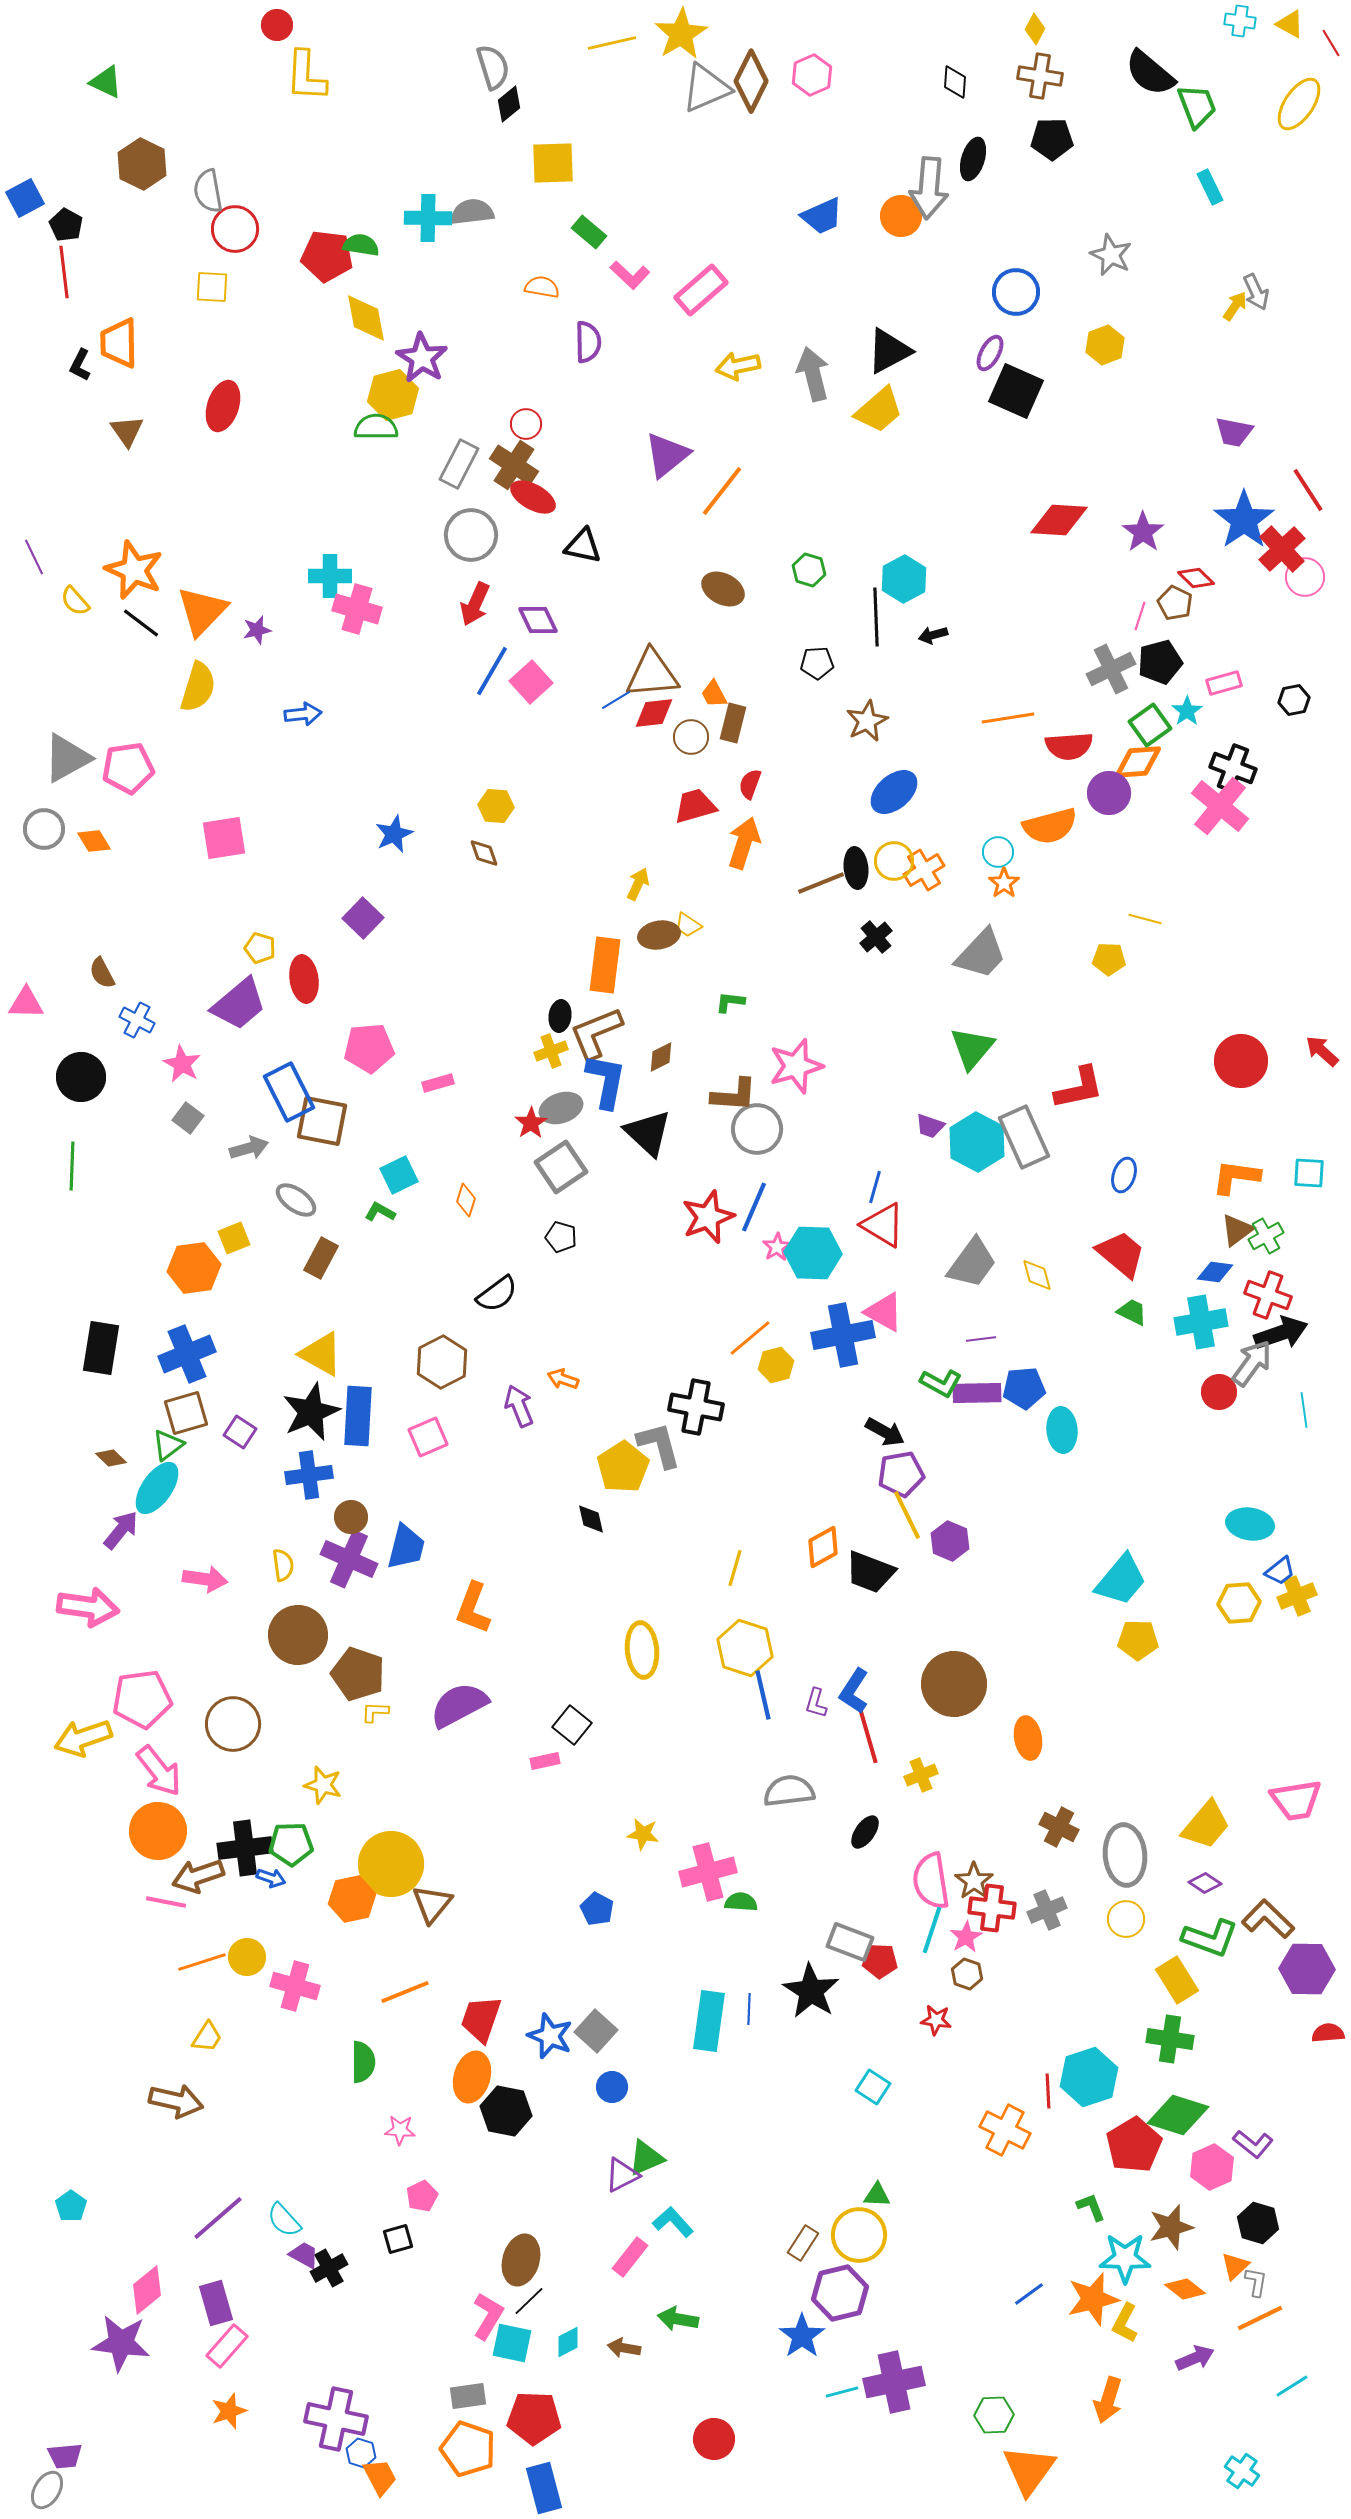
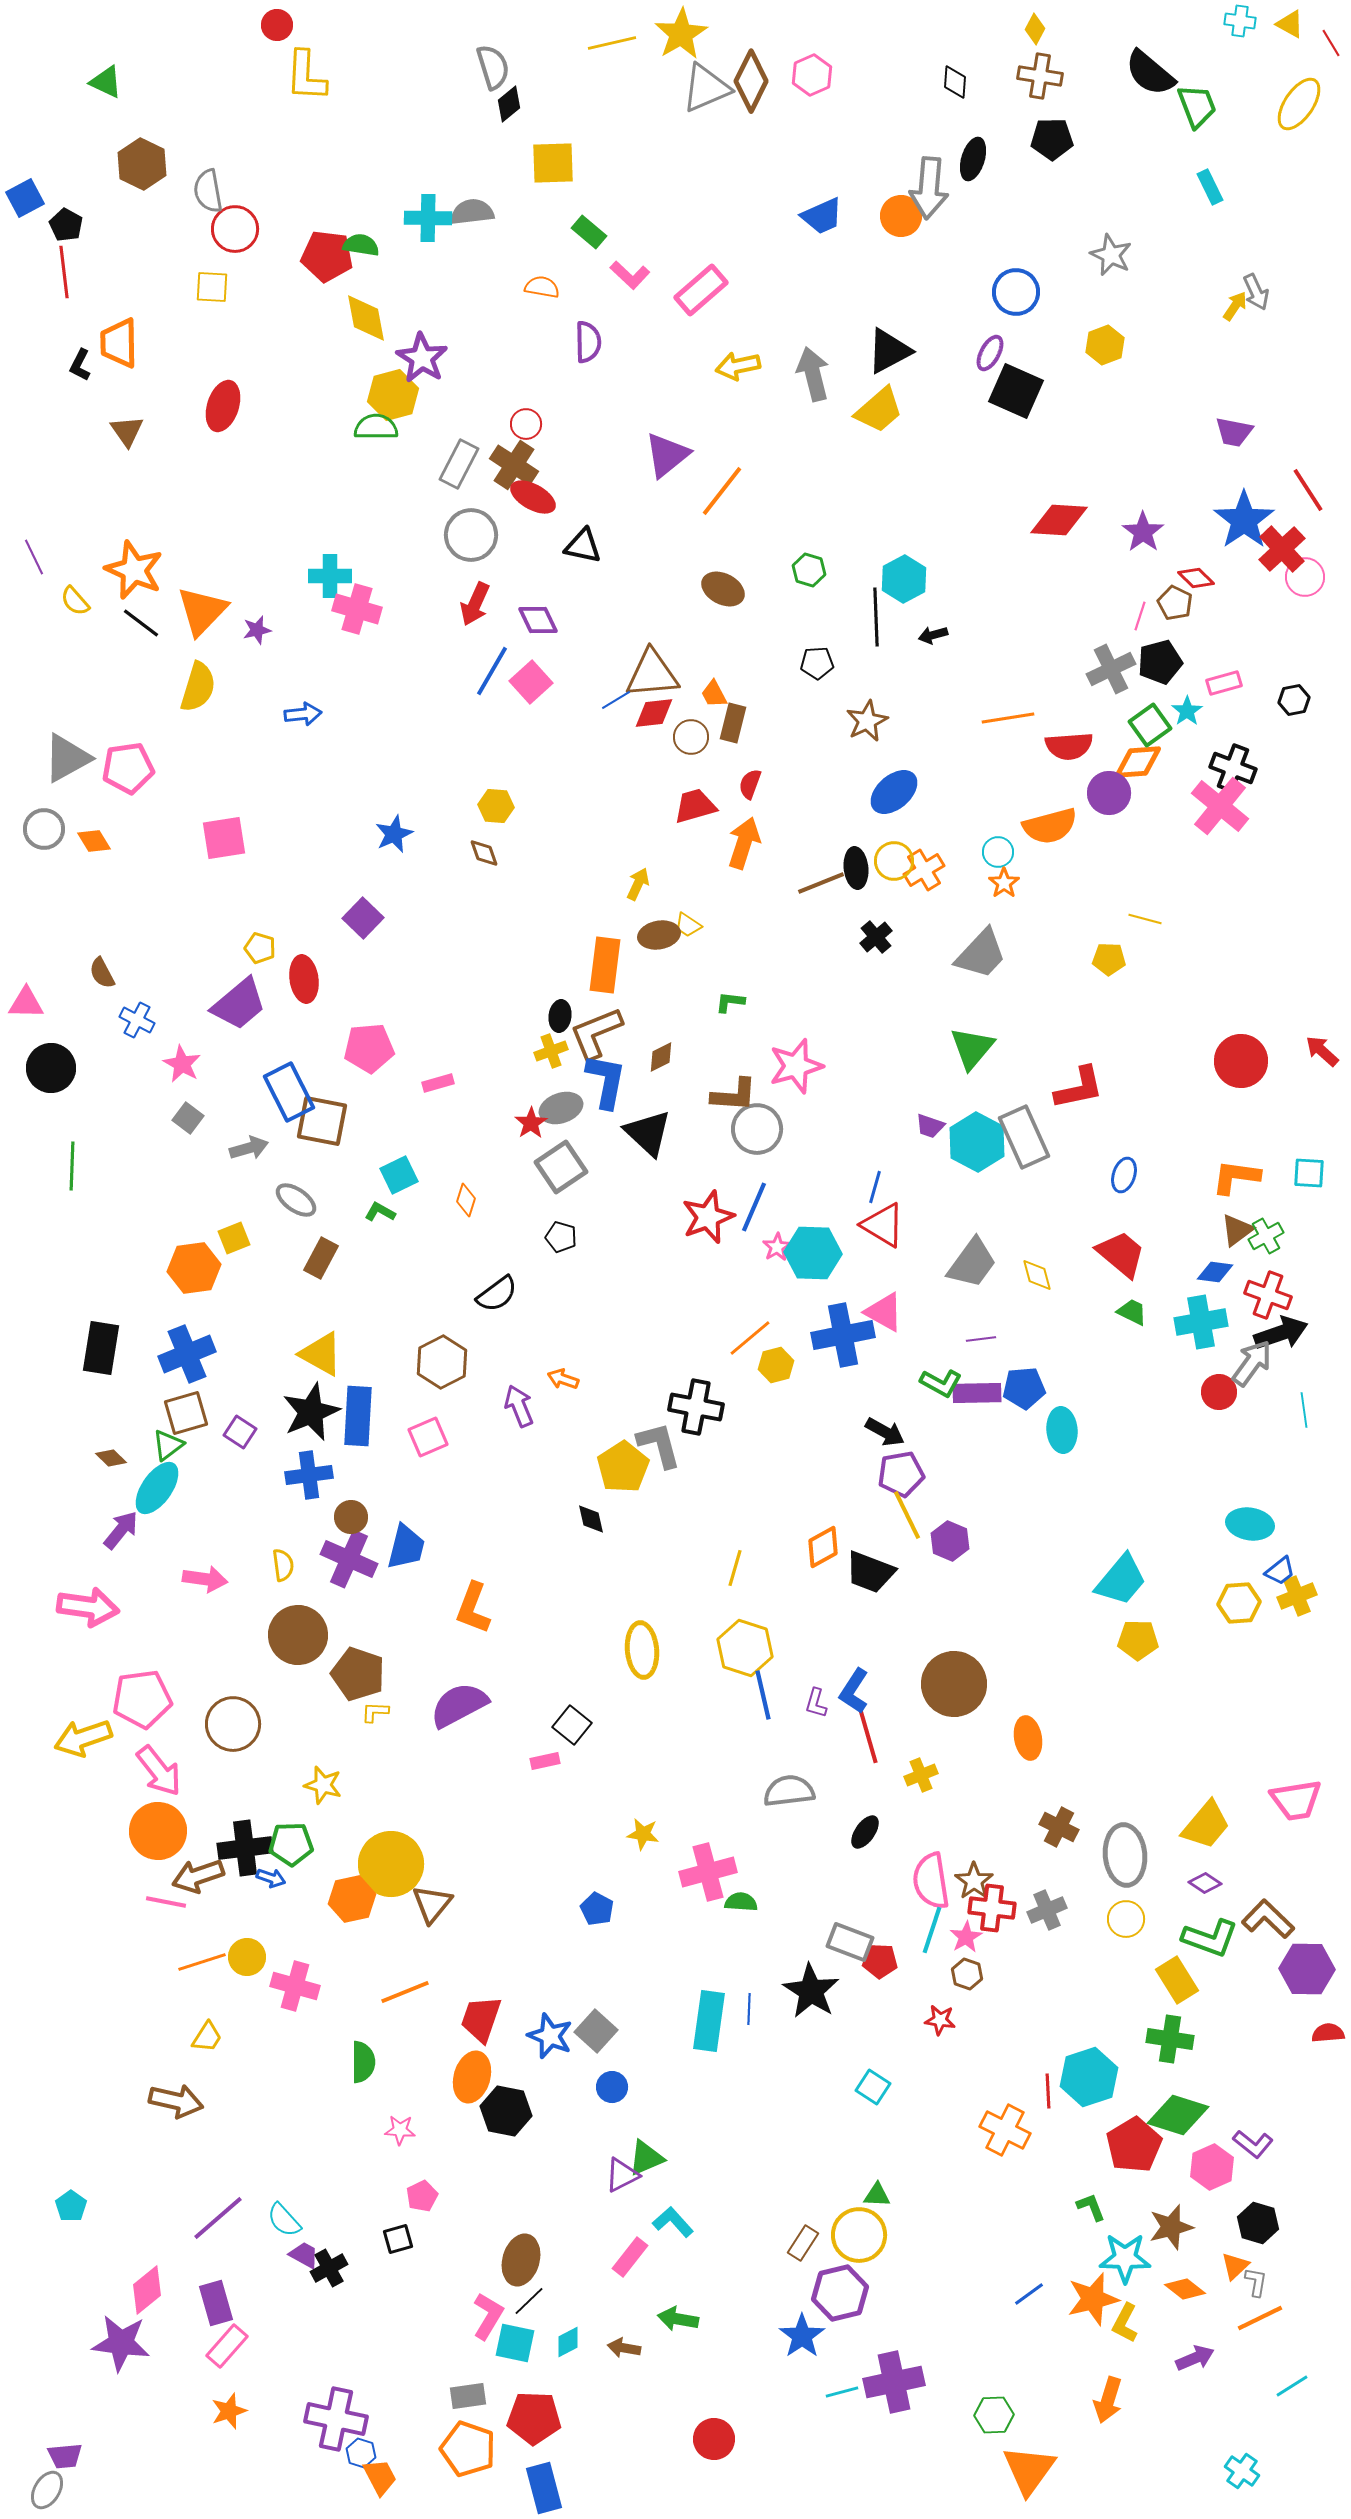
black circle at (81, 1077): moved 30 px left, 9 px up
red star at (936, 2020): moved 4 px right
cyan square at (512, 2343): moved 3 px right
